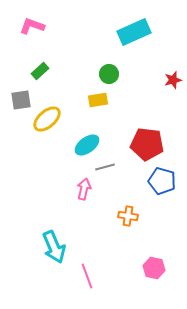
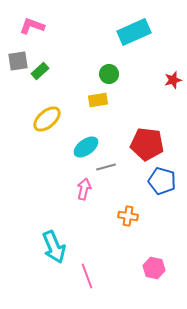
gray square: moved 3 px left, 39 px up
cyan ellipse: moved 1 px left, 2 px down
gray line: moved 1 px right
